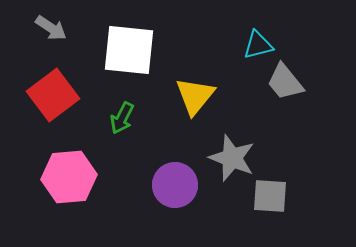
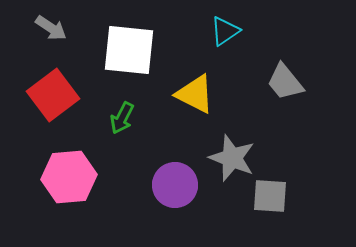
cyan triangle: moved 33 px left, 14 px up; rotated 20 degrees counterclockwise
yellow triangle: moved 2 px up; rotated 42 degrees counterclockwise
